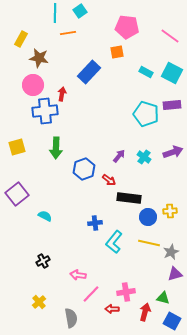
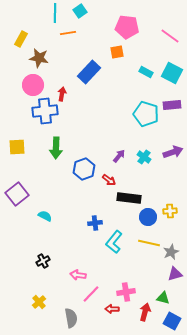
yellow square at (17, 147): rotated 12 degrees clockwise
